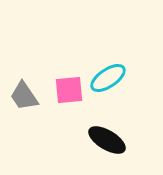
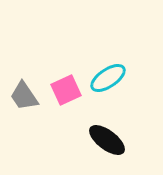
pink square: moved 3 px left; rotated 20 degrees counterclockwise
black ellipse: rotated 6 degrees clockwise
